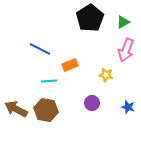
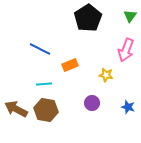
black pentagon: moved 2 px left
green triangle: moved 7 px right, 6 px up; rotated 24 degrees counterclockwise
cyan line: moved 5 px left, 3 px down
